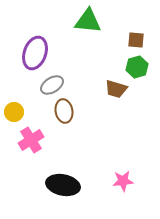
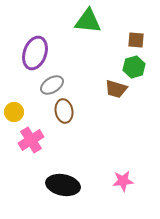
green hexagon: moved 3 px left
